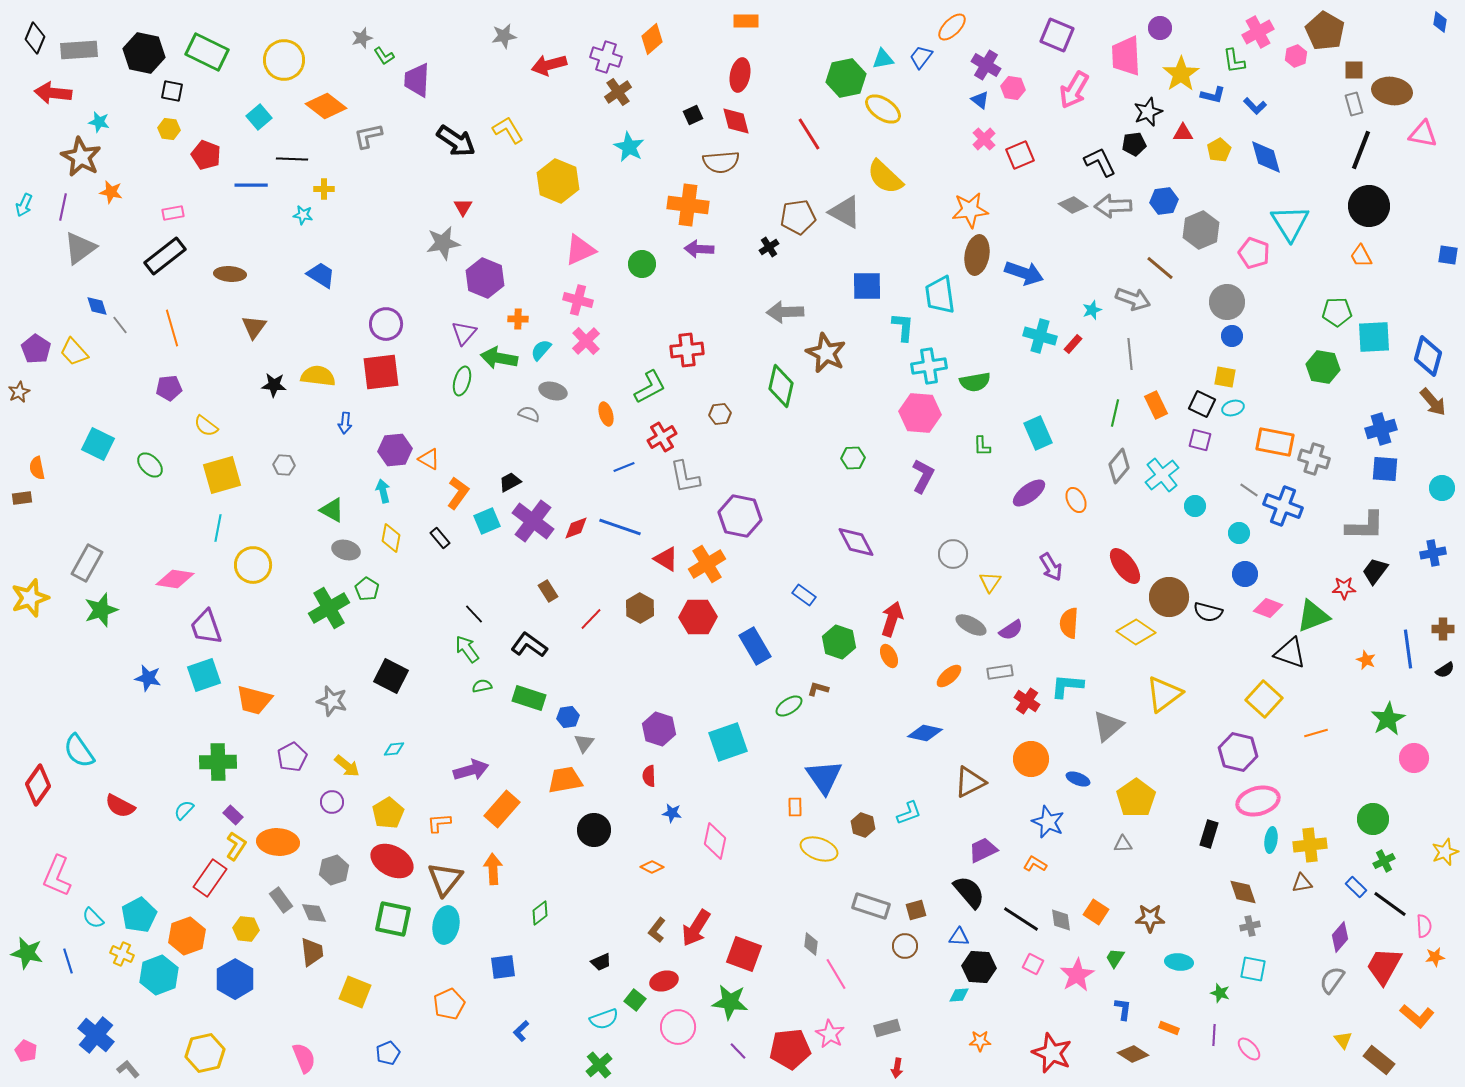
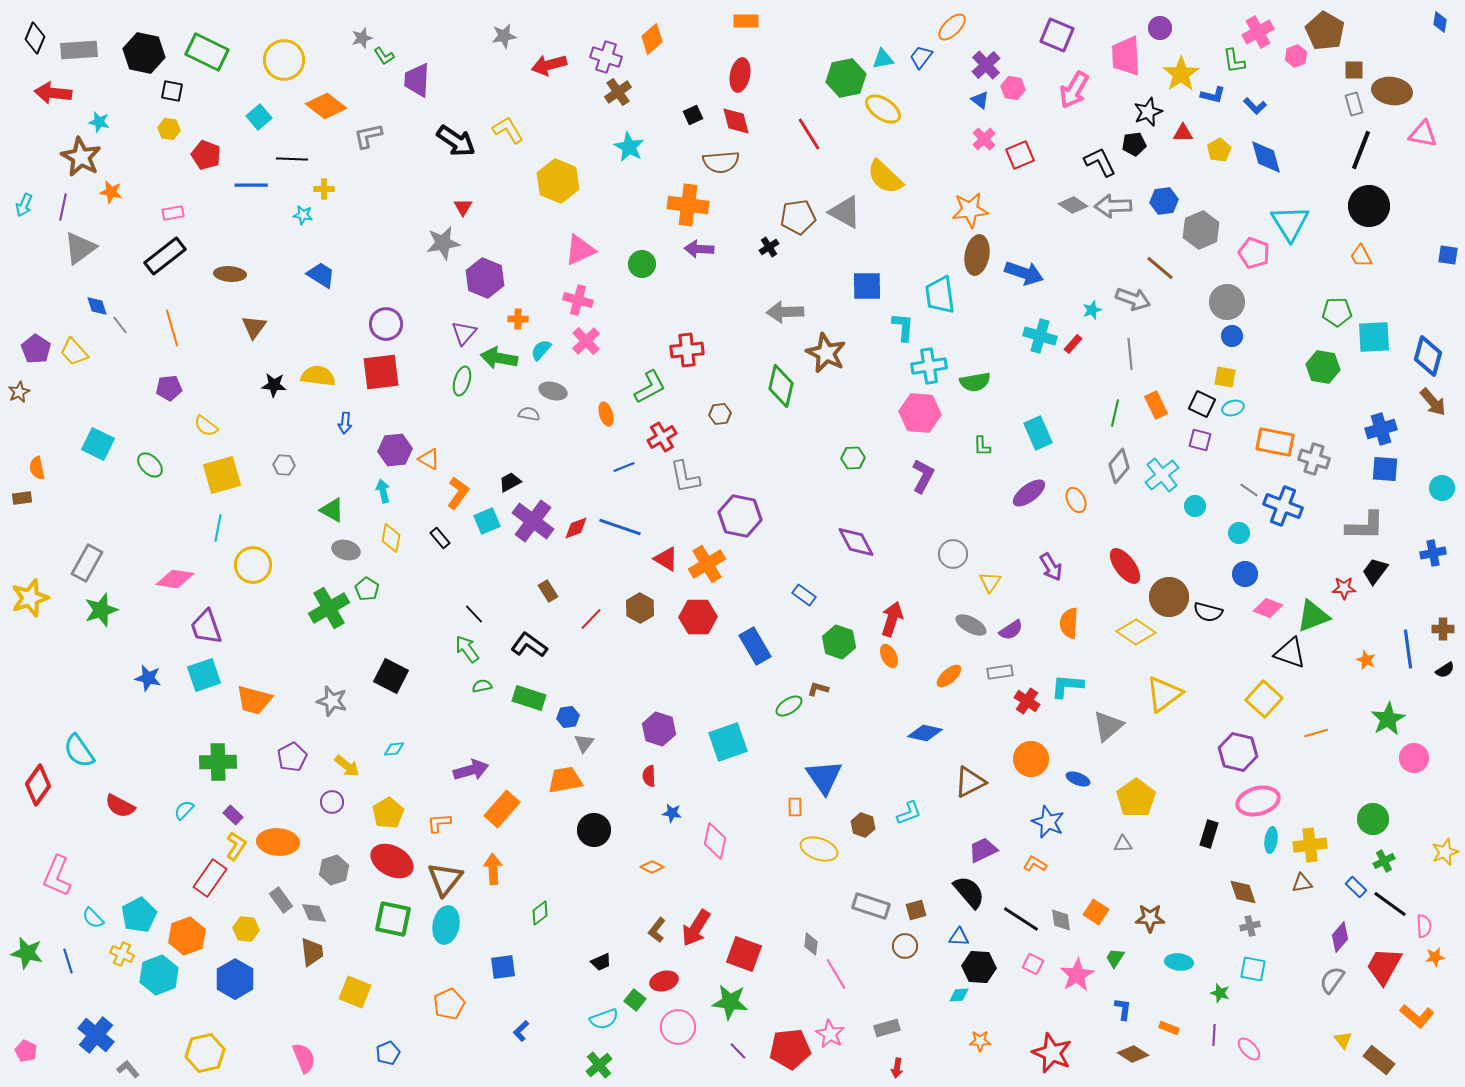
purple cross at (986, 65): rotated 16 degrees clockwise
gray semicircle at (529, 414): rotated 10 degrees counterclockwise
